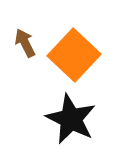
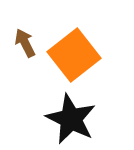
orange square: rotated 9 degrees clockwise
